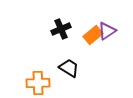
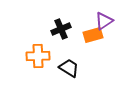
purple triangle: moved 3 px left, 10 px up
orange rectangle: rotated 24 degrees clockwise
orange cross: moved 27 px up
